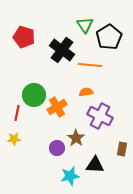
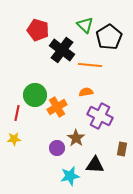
green triangle: rotated 12 degrees counterclockwise
red pentagon: moved 14 px right, 7 px up
green circle: moved 1 px right
